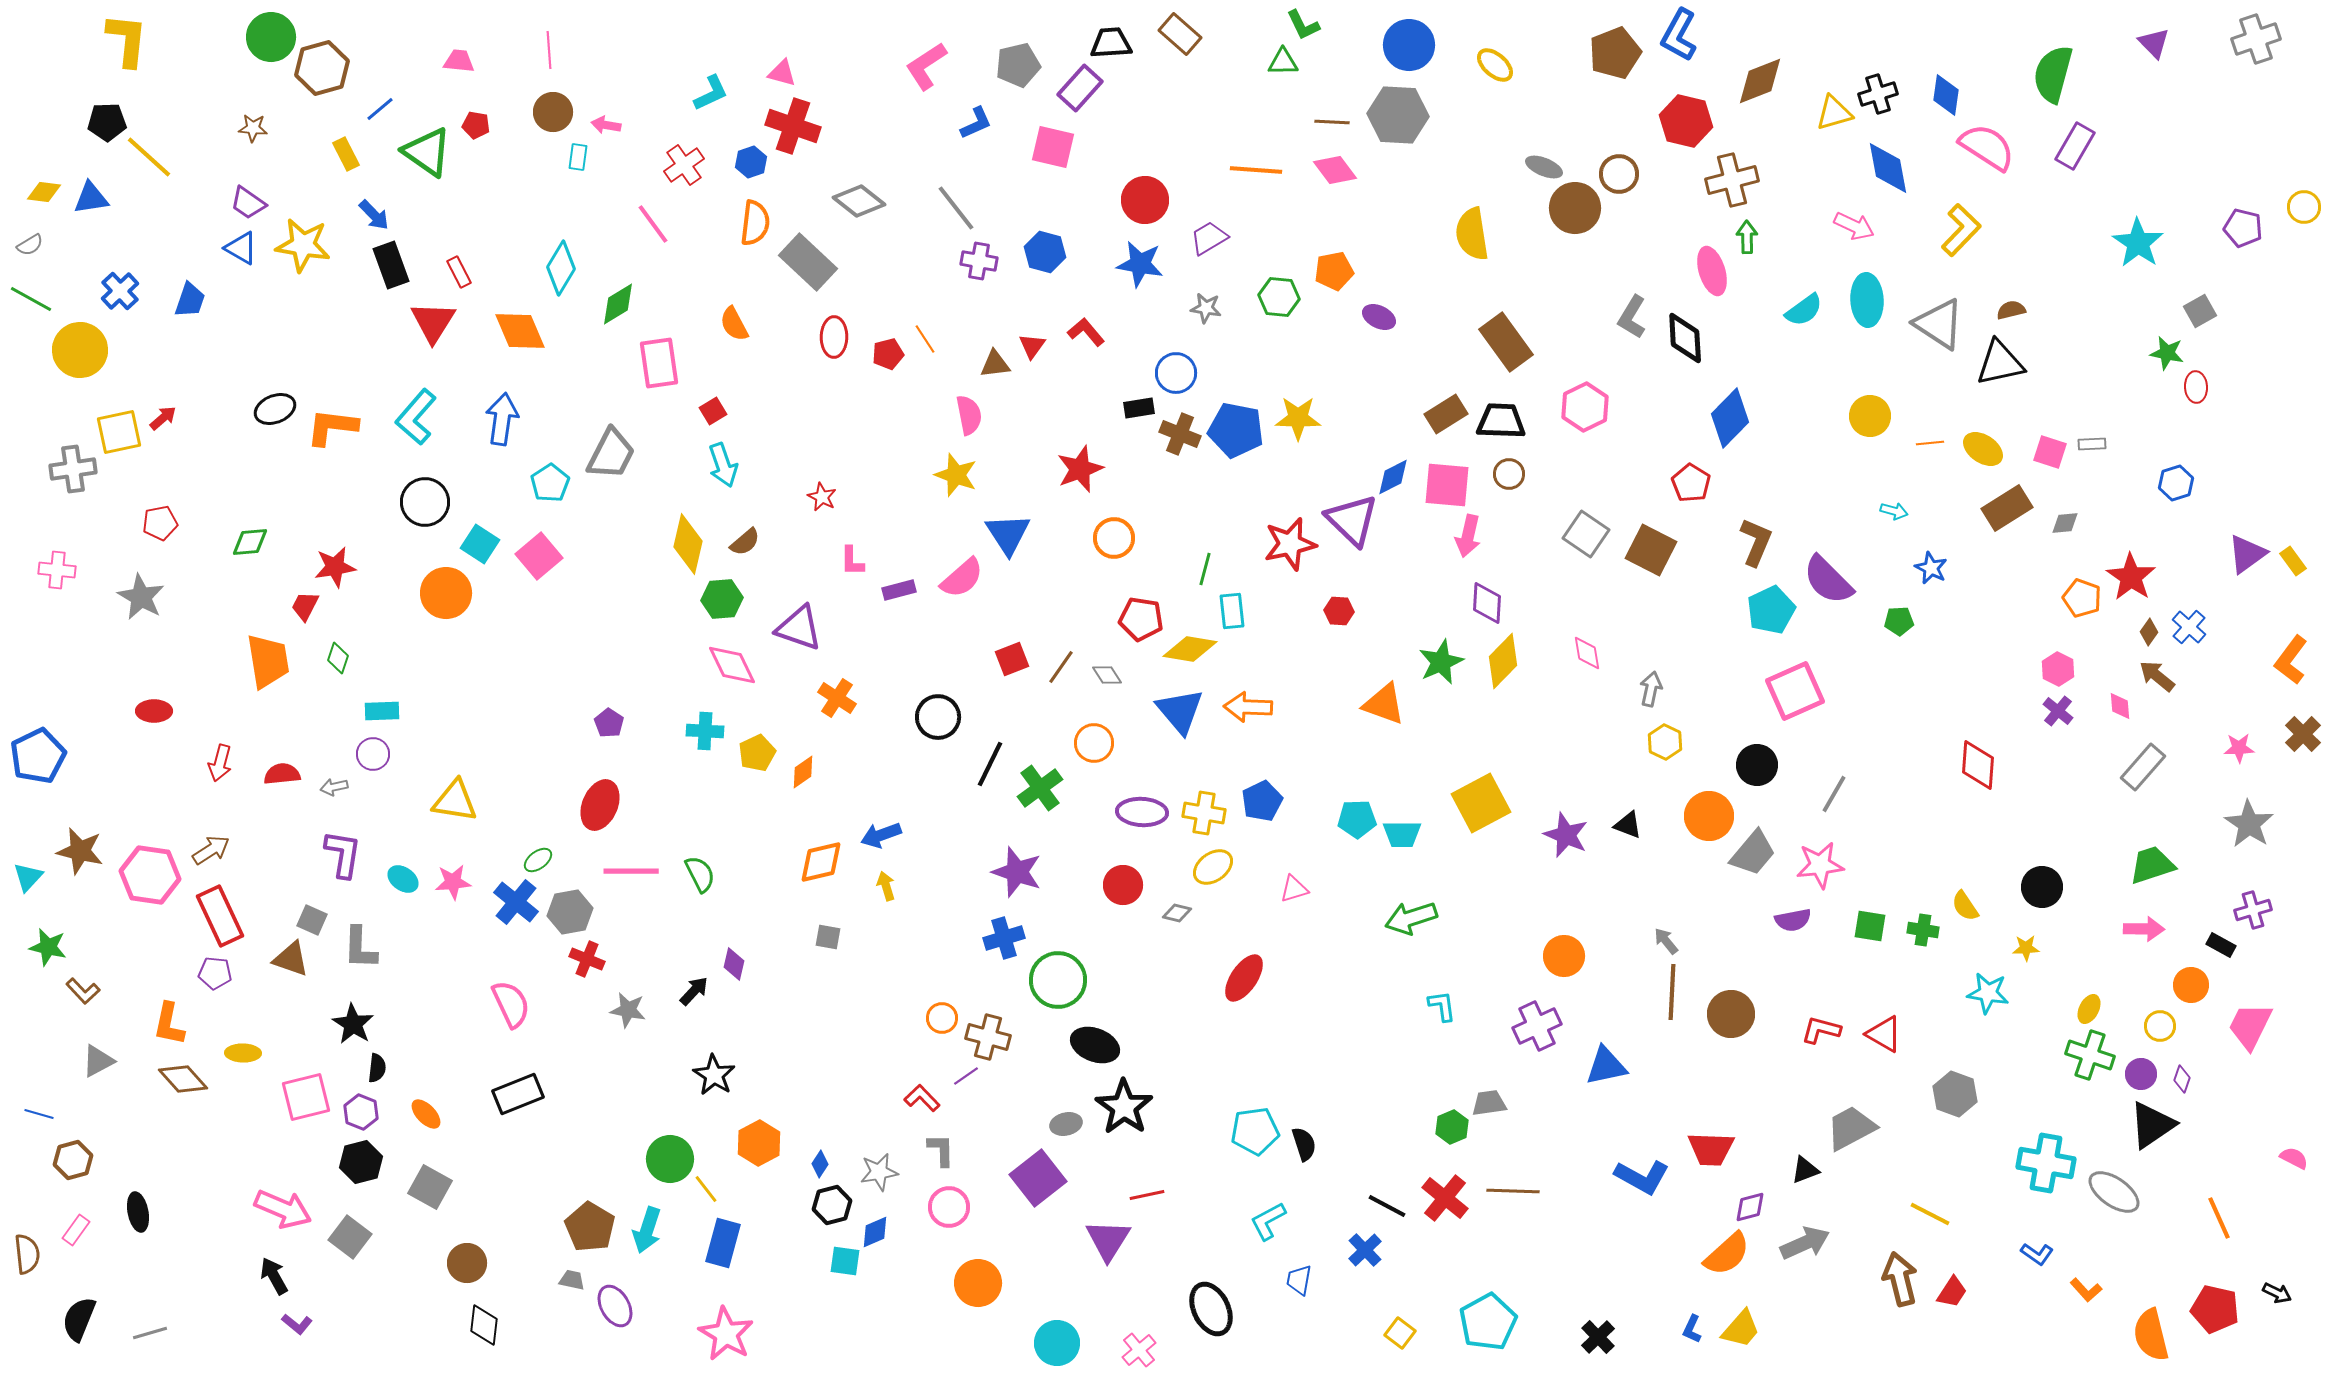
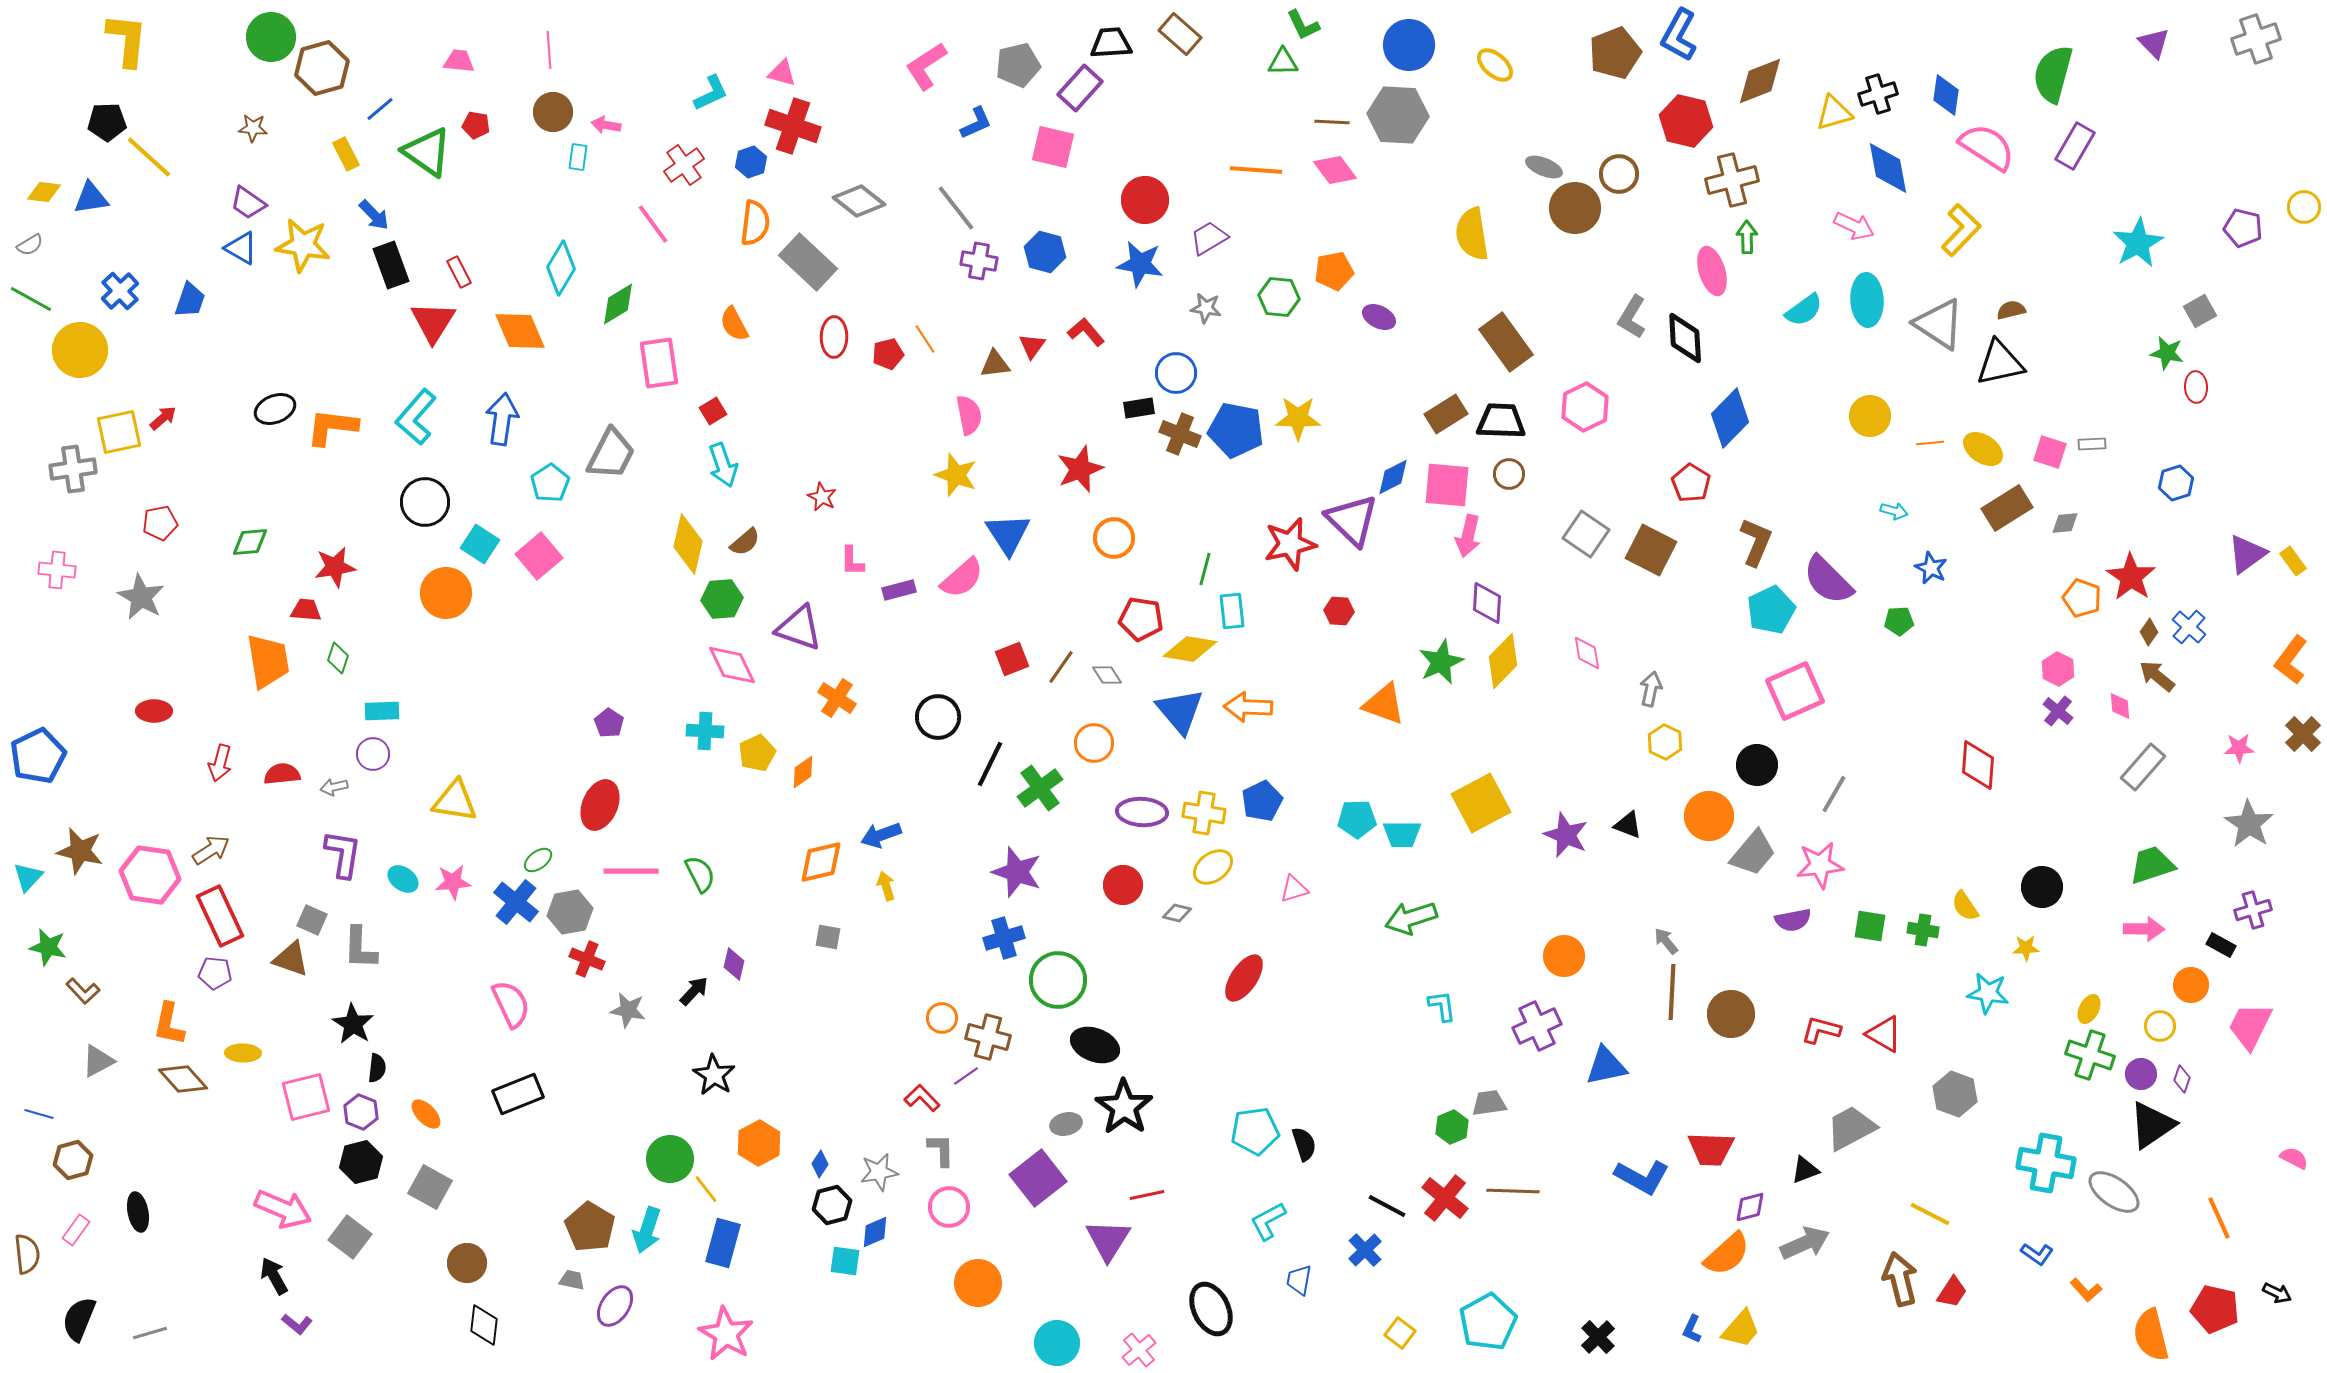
cyan star at (2138, 243): rotated 9 degrees clockwise
red trapezoid at (305, 606): moved 1 px right, 4 px down; rotated 68 degrees clockwise
purple ellipse at (615, 1306): rotated 63 degrees clockwise
